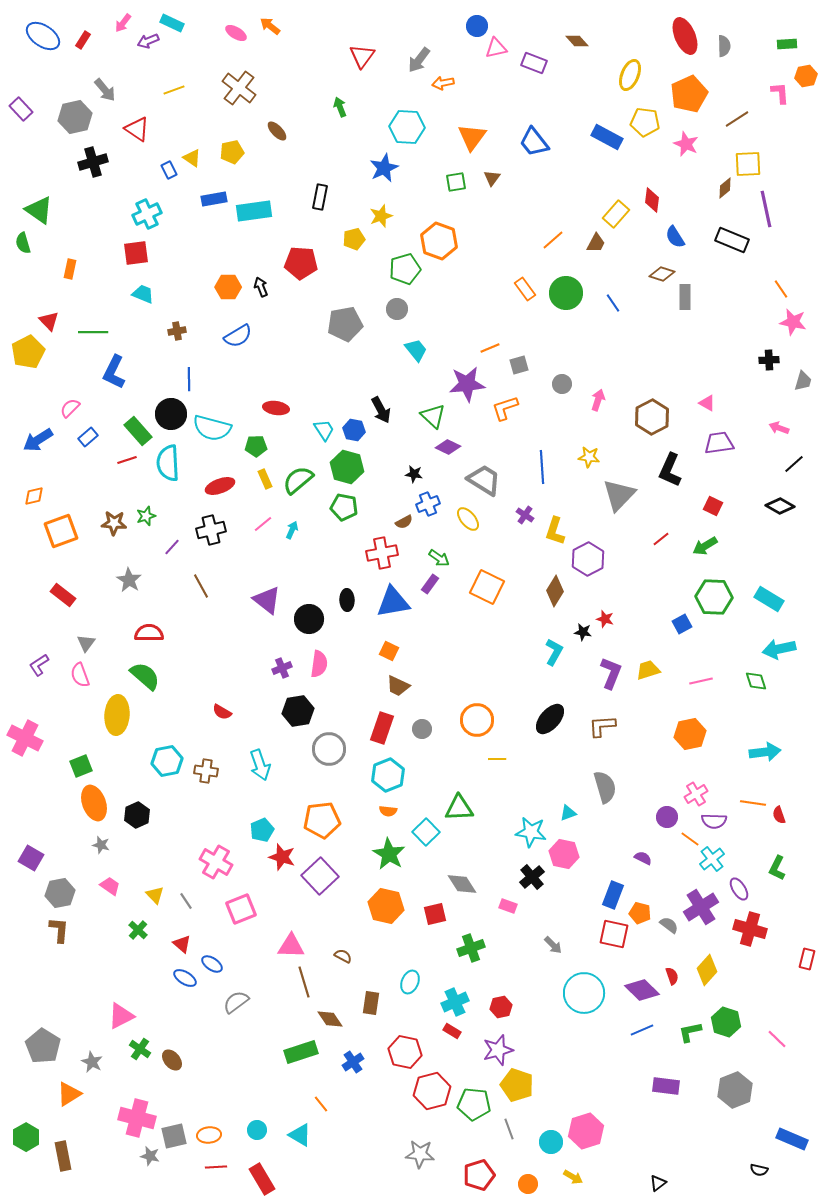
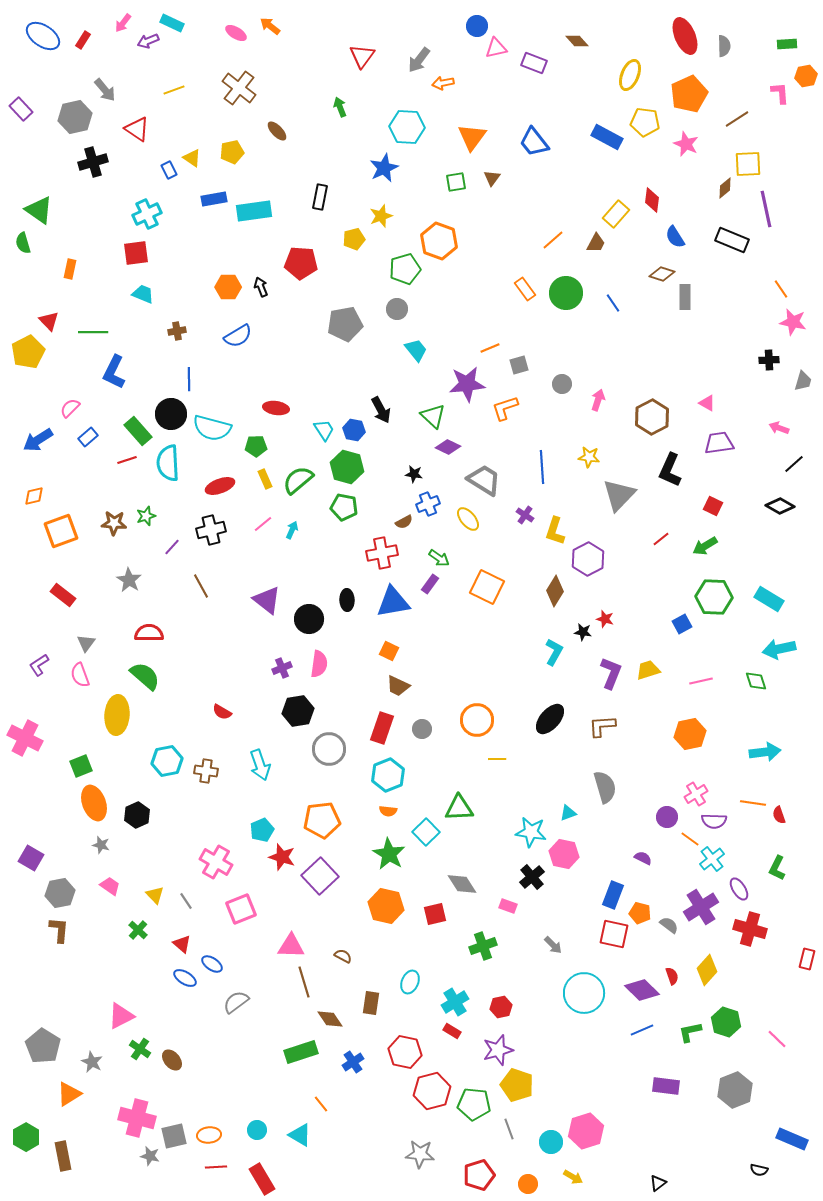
green cross at (471, 948): moved 12 px right, 2 px up
cyan cross at (455, 1002): rotated 8 degrees counterclockwise
